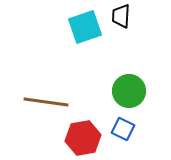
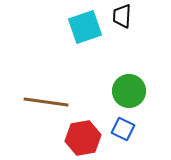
black trapezoid: moved 1 px right
